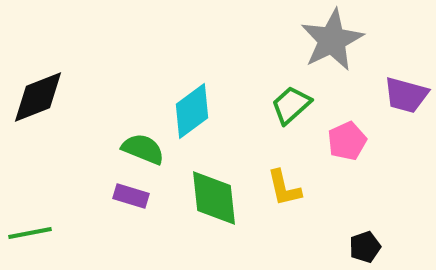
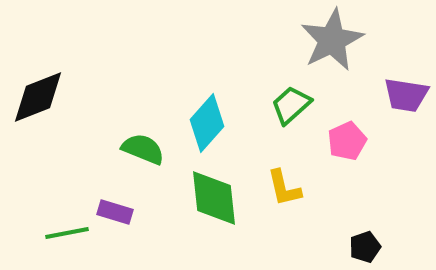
purple trapezoid: rotated 6 degrees counterclockwise
cyan diamond: moved 15 px right, 12 px down; rotated 12 degrees counterclockwise
purple rectangle: moved 16 px left, 16 px down
green line: moved 37 px right
